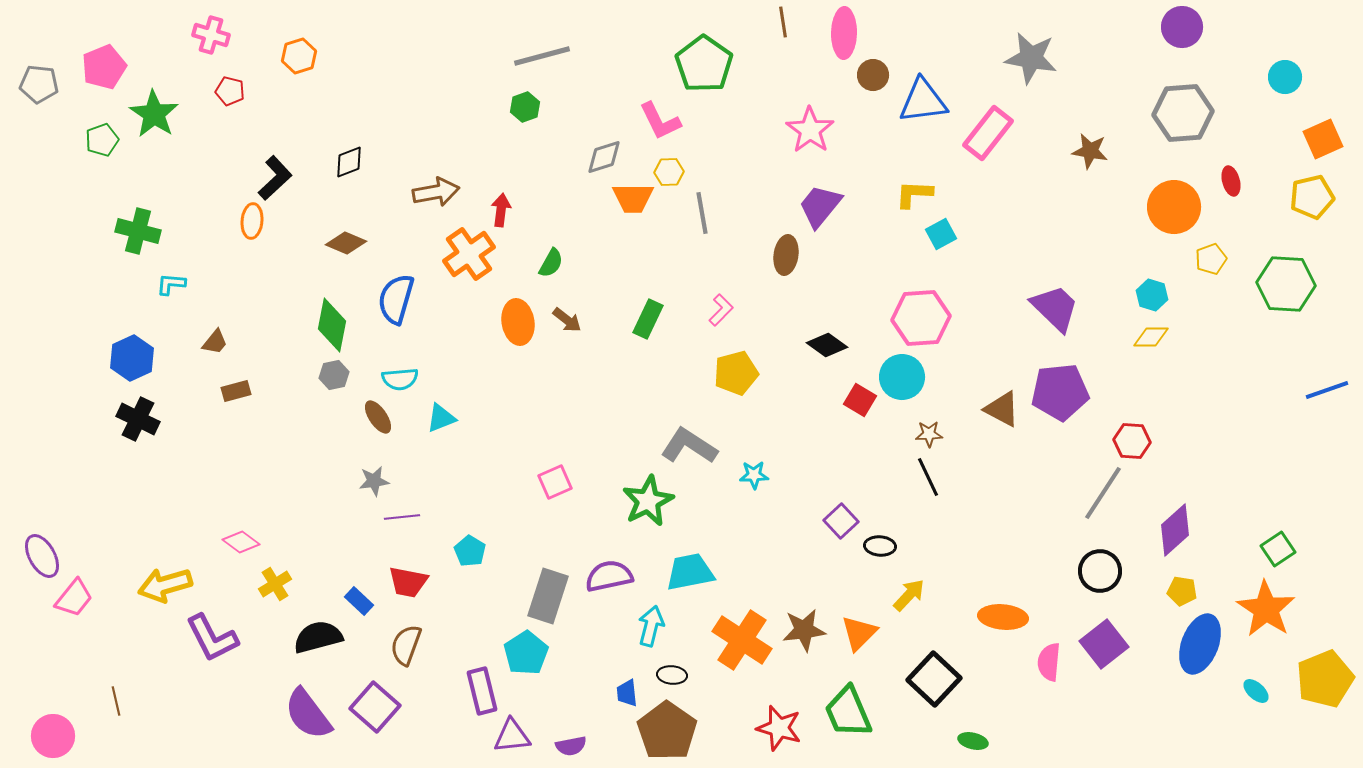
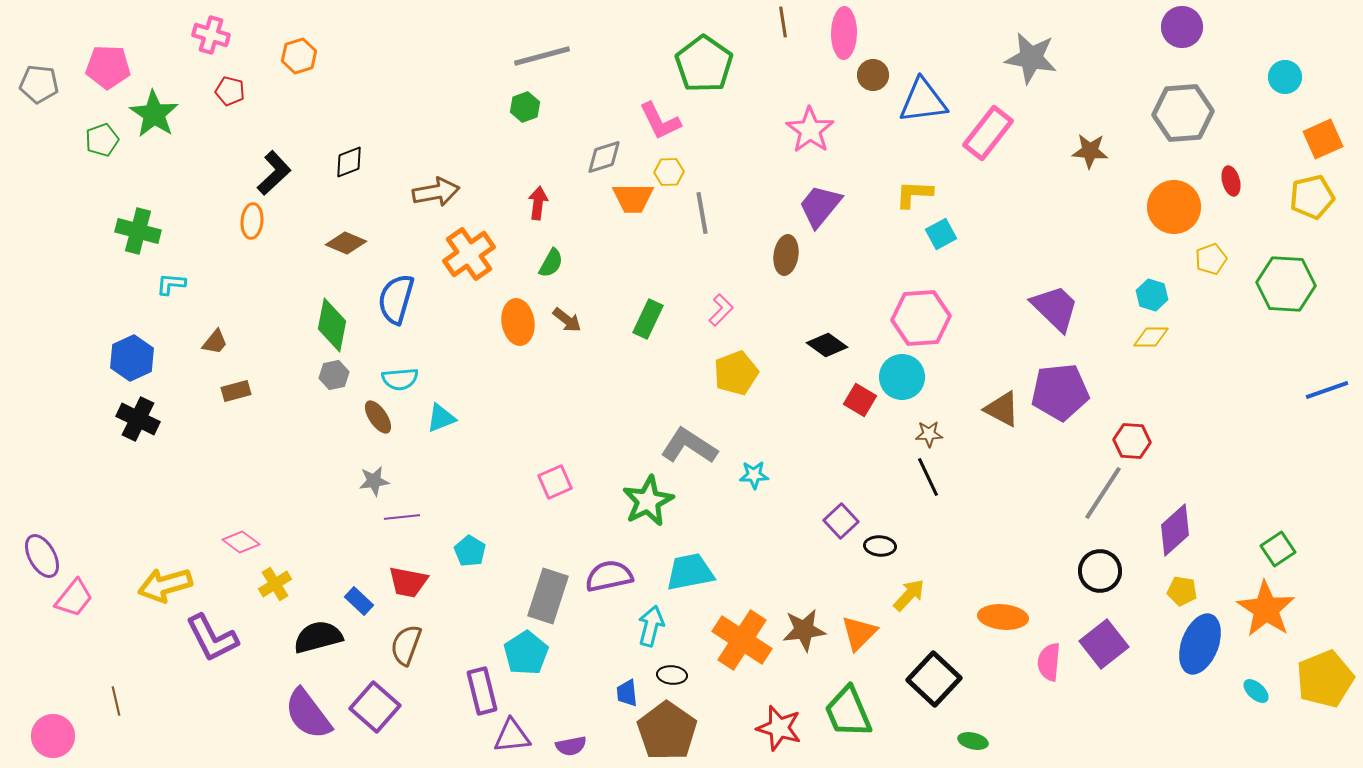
pink pentagon at (104, 67): moved 4 px right; rotated 24 degrees clockwise
brown star at (1090, 151): rotated 6 degrees counterclockwise
black L-shape at (275, 178): moved 1 px left, 5 px up
red arrow at (501, 210): moved 37 px right, 7 px up
yellow pentagon at (736, 373): rotated 6 degrees counterclockwise
